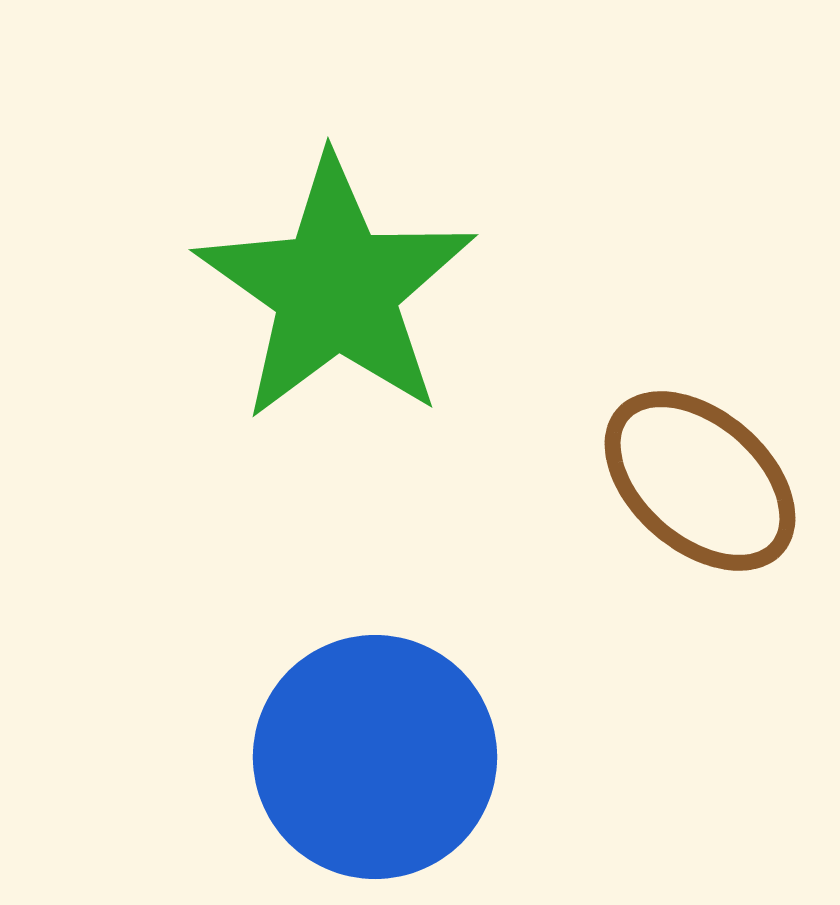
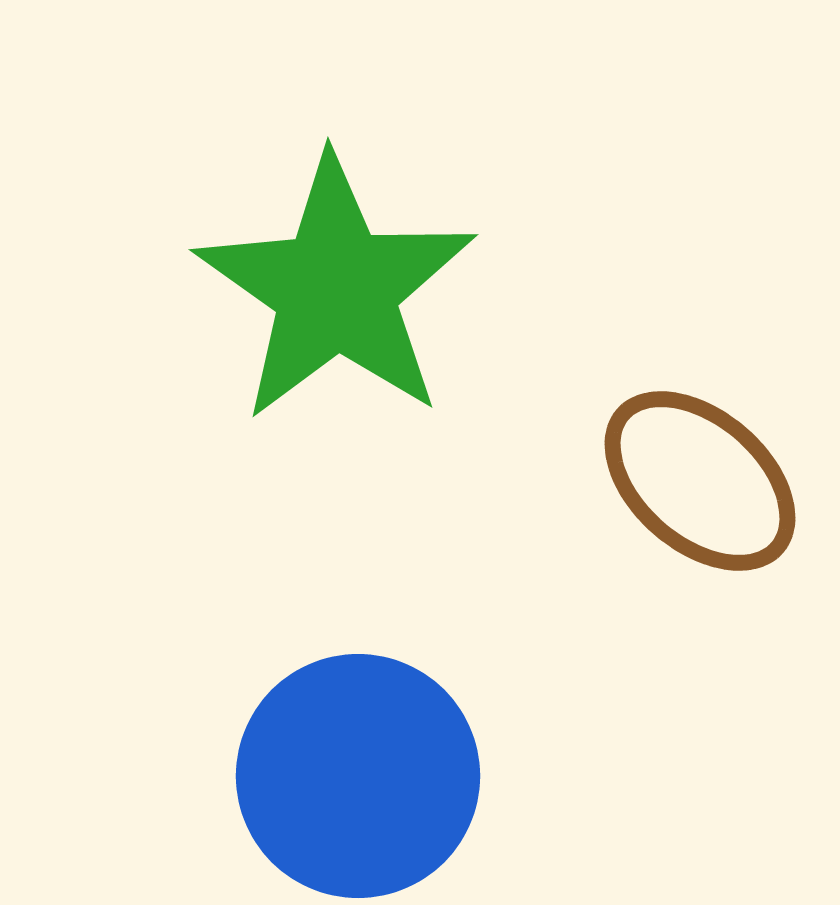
blue circle: moved 17 px left, 19 px down
